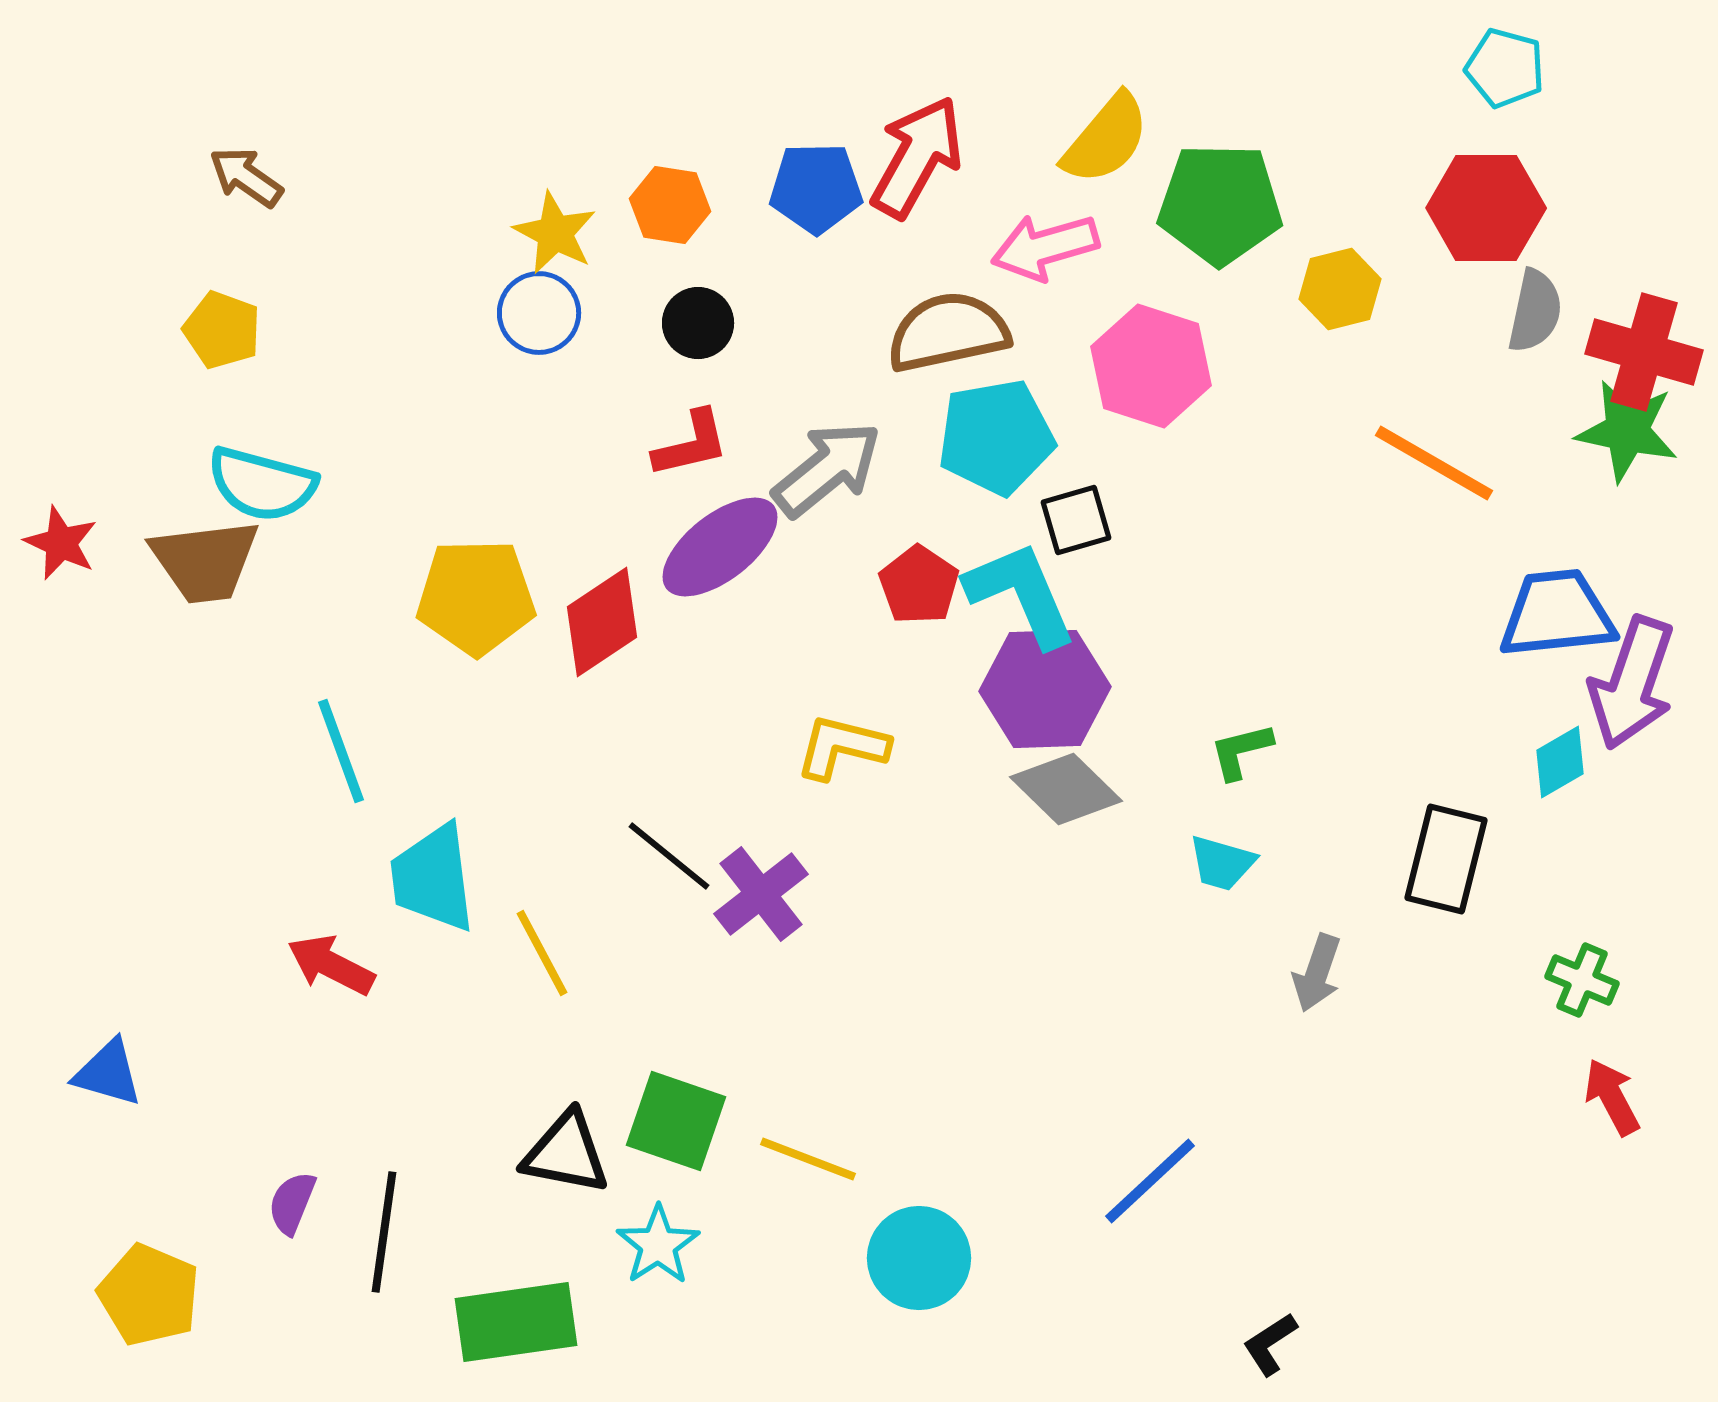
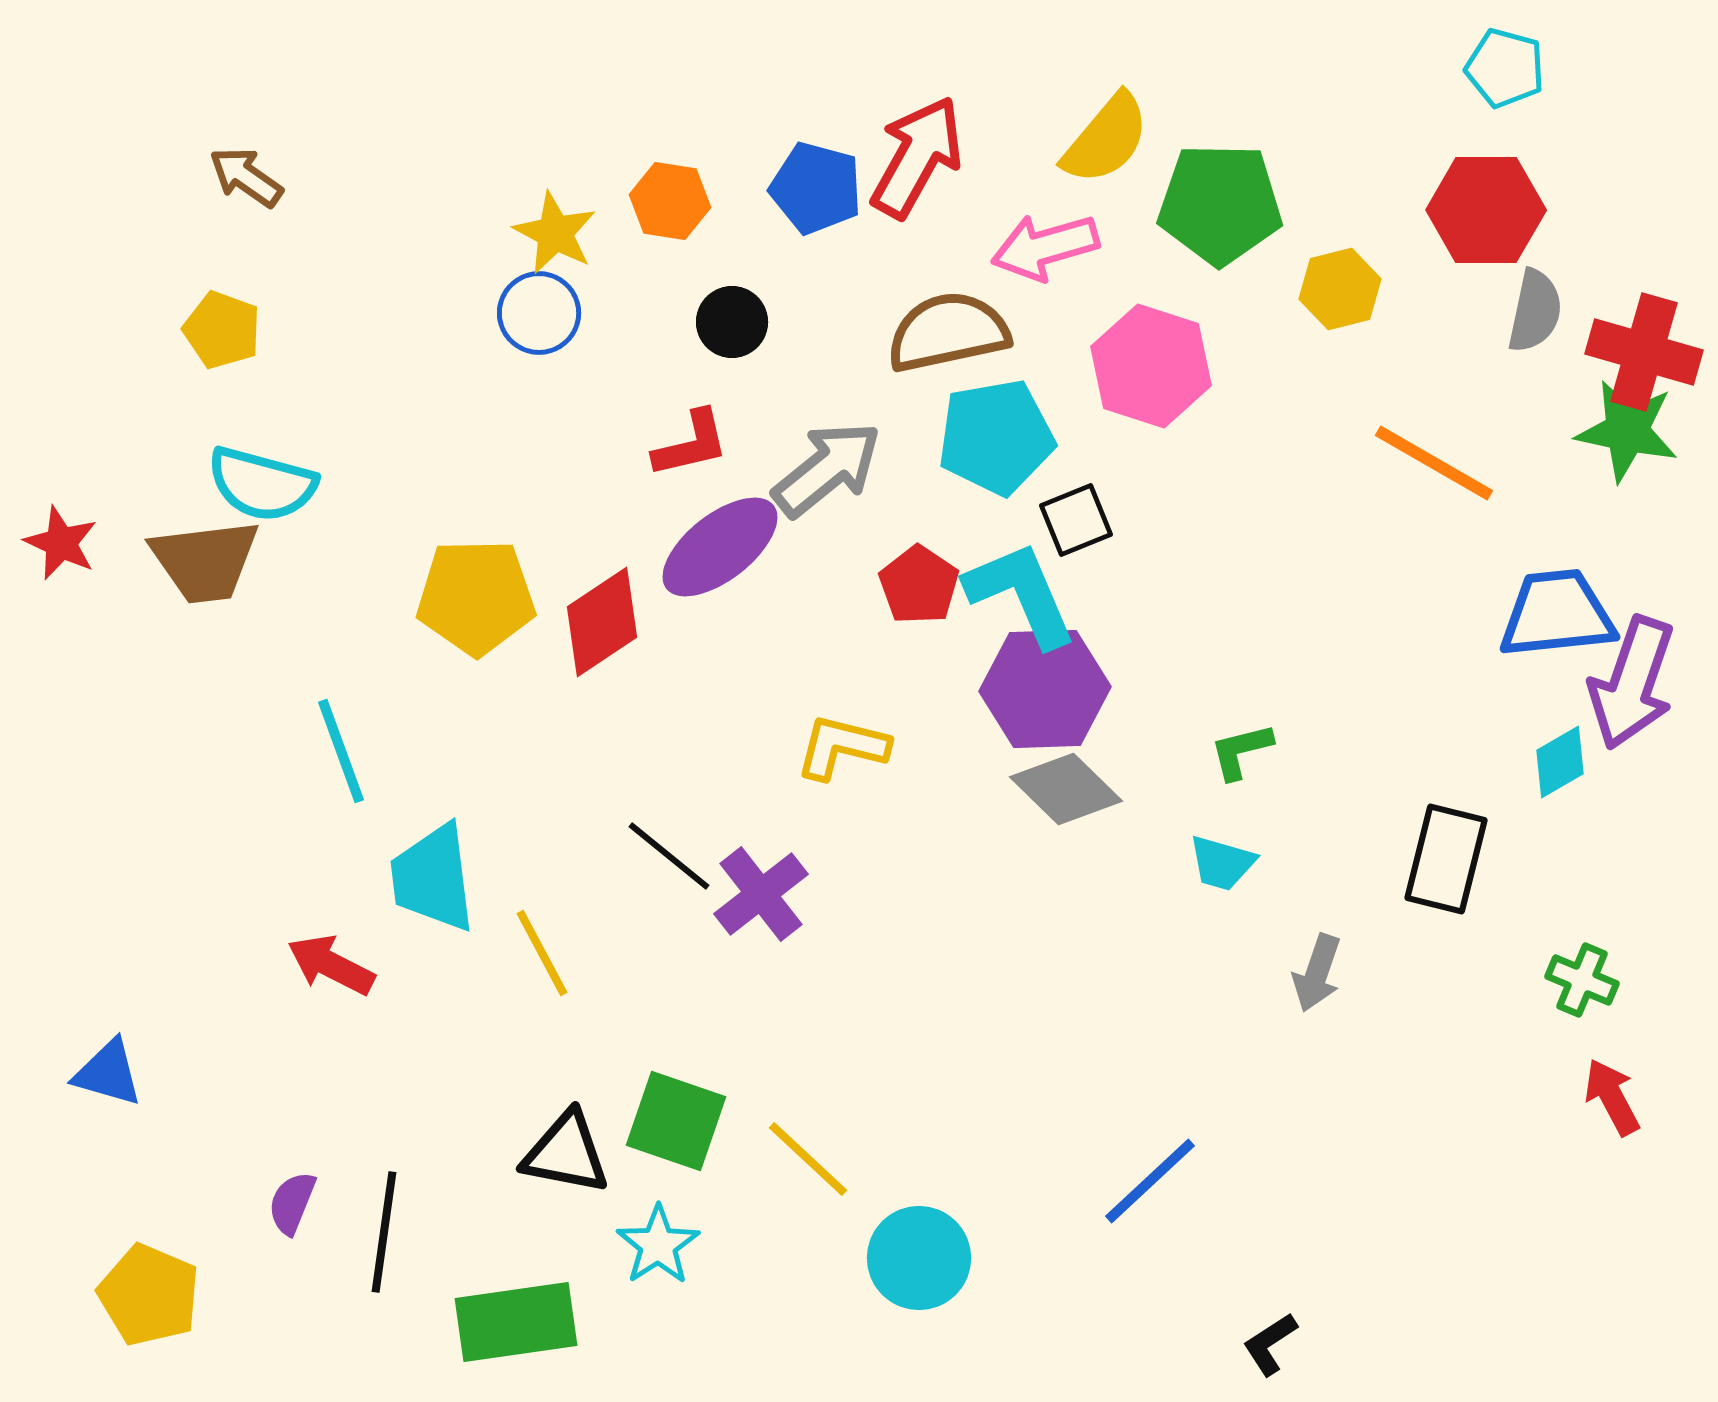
blue pentagon at (816, 188): rotated 16 degrees clockwise
orange hexagon at (670, 205): moved 4 px up
red hexagon at (1486, 208): moved 2 px down
black circle at (698, 323): moved 34 px right, 1 px up
black square at (1076, 520): rotated 6 degrees counterclockwise
yellow line at (808, 1159): rotated 22 degrees clockwise
